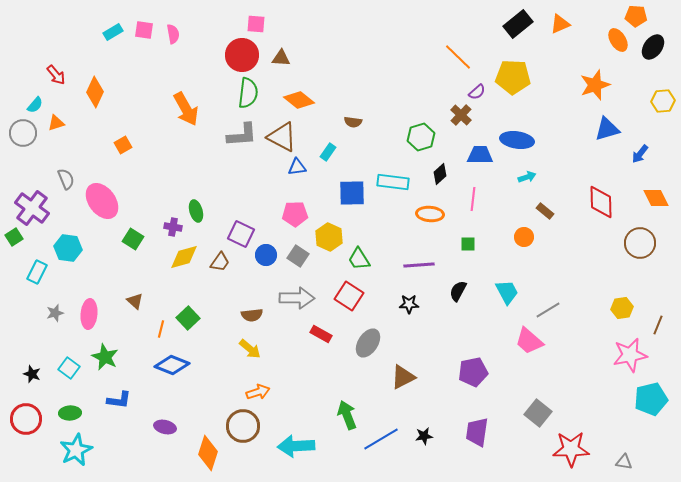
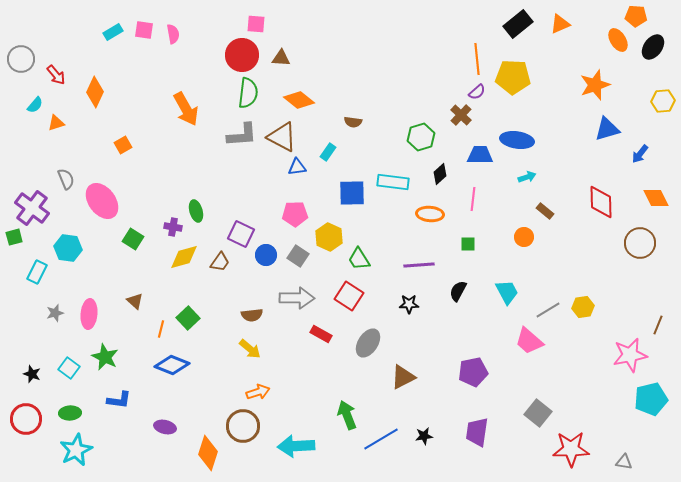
orange line at (458, 57): moved 19 px right, 2 px down; rotated 40 degrees clockwise
gray circle at (23, 133): moved 2 px left, 74 px up
green square at (14, 237): rotated 18 degrees clockwise
yellow hexagon at (622, 308): moved 39 px left, 1 px up
